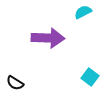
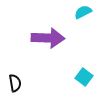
cyan square: moved 6 px left
black semicircle: rotated 132 degrees counterclockwise
